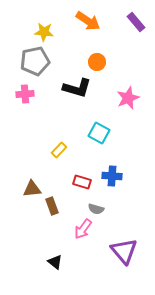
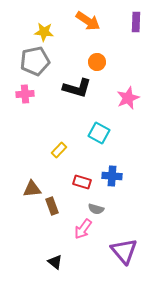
purple rectangle: rotated 42 degrees clockwise
